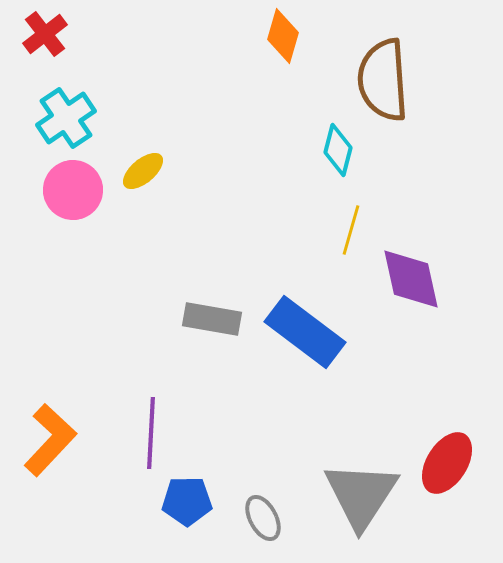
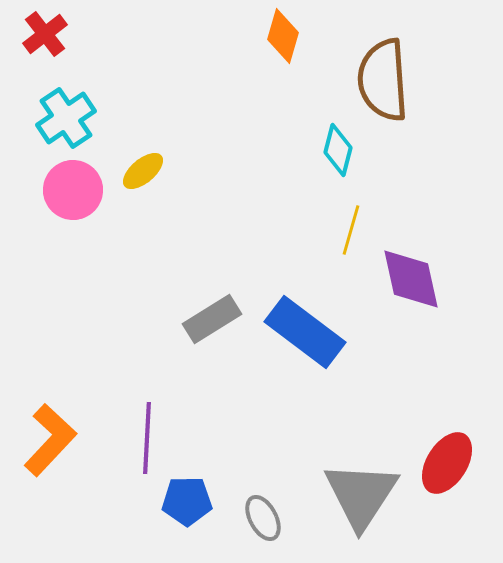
gray rectangle: rotated 42 degrees counterclockwise
purple line: moved 4 px left, 5 px down
